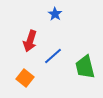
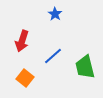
red arrow: moved 8 px left
